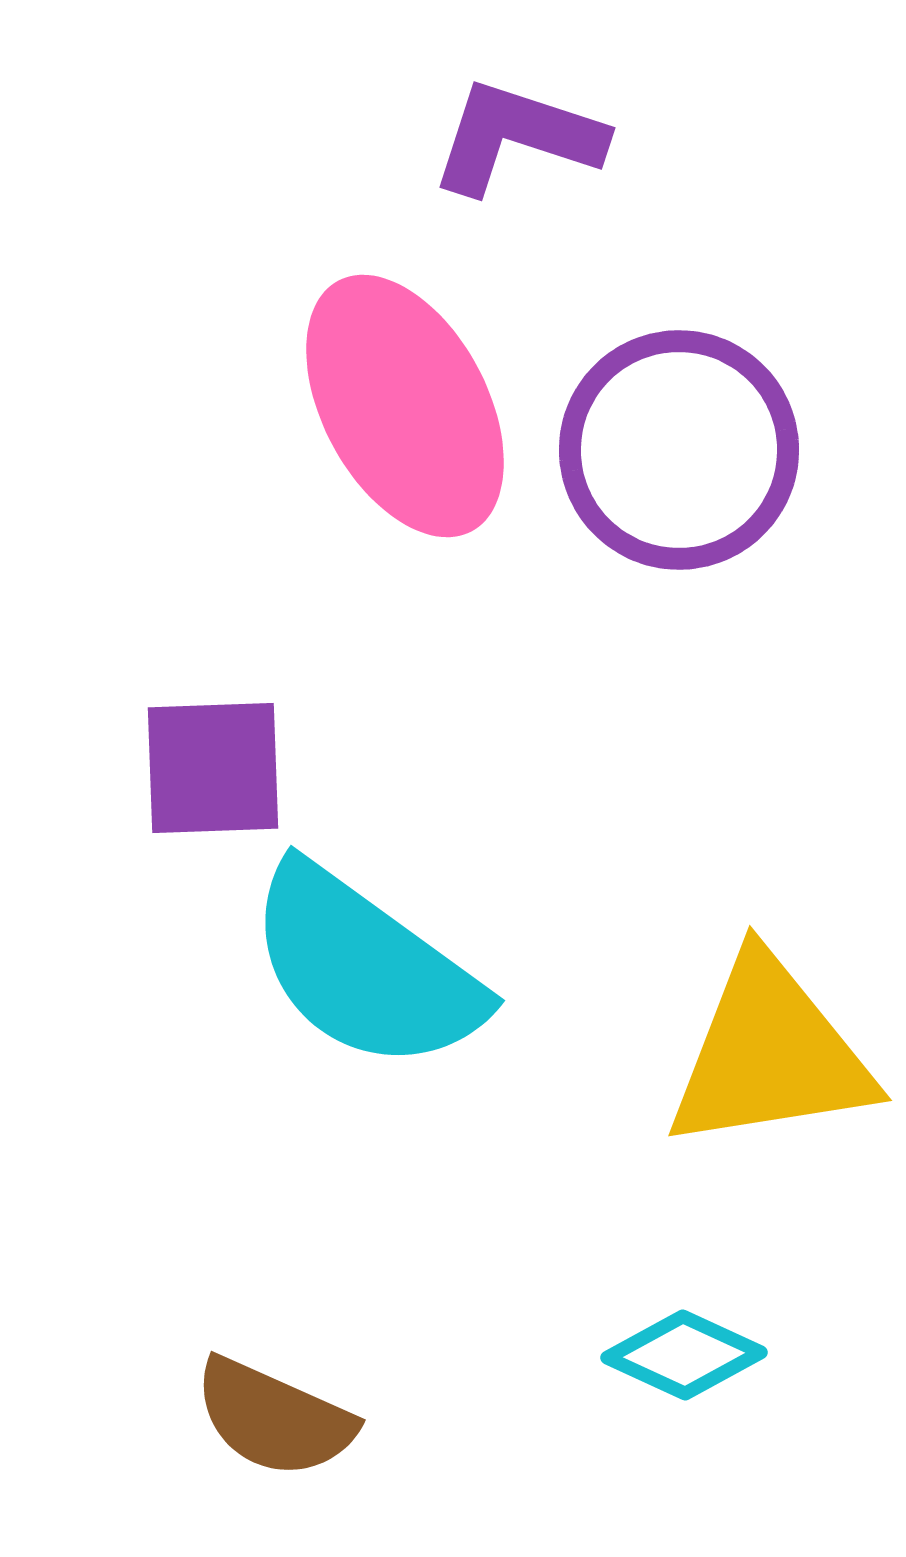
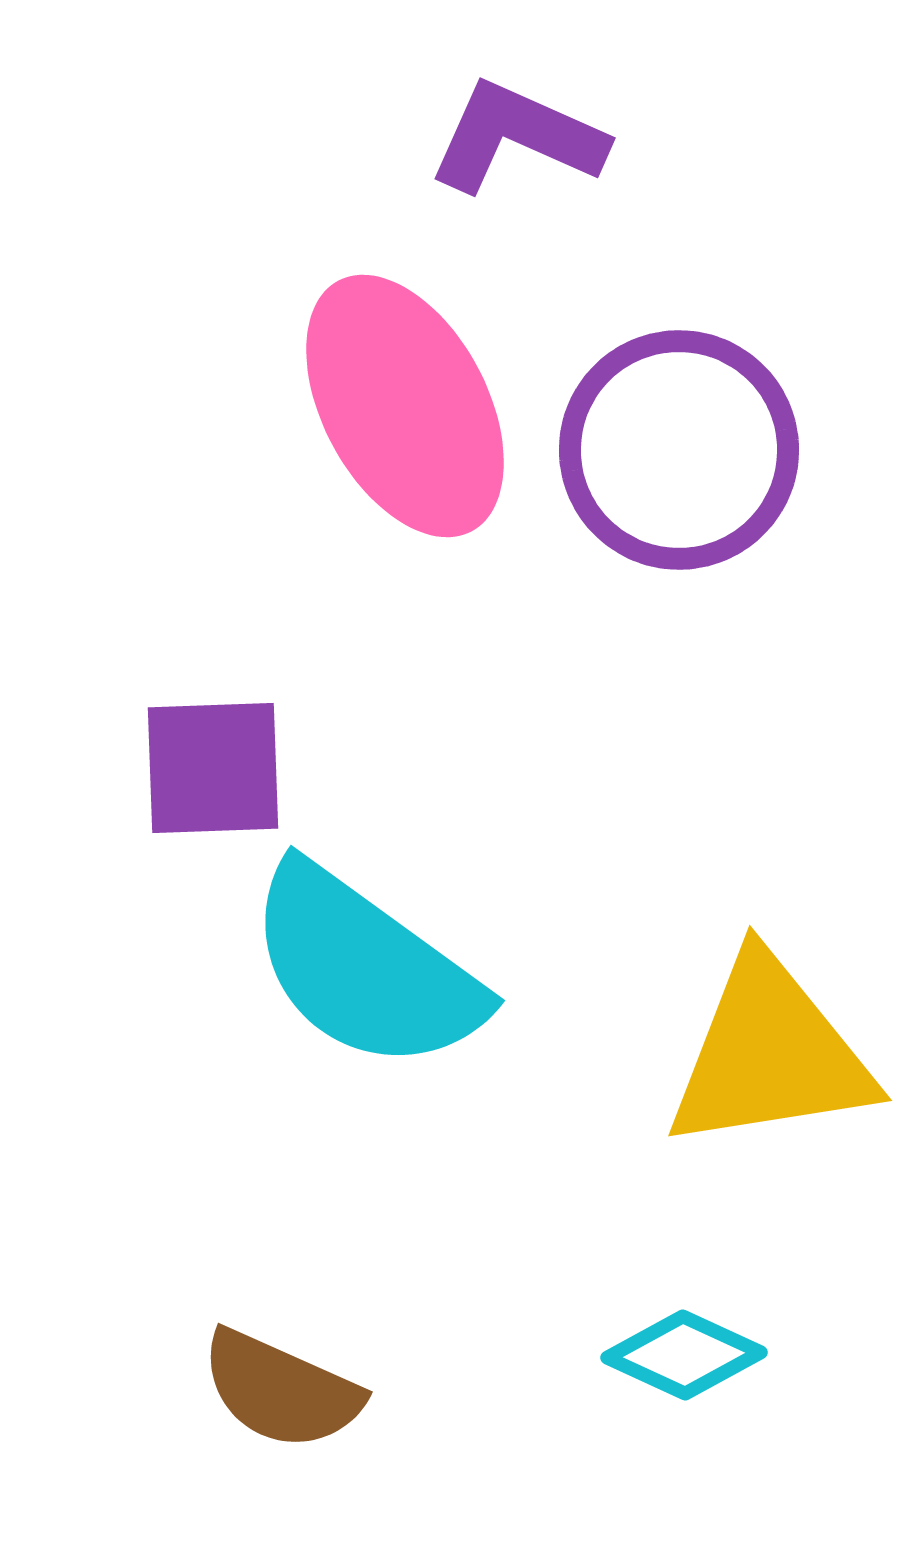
purple L-shape: rotated 6 degrees clockwise
brown semicircle: moved 7 px right, 28 px up
